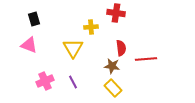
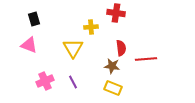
yellow rectangle: rotated 24 degrees counterclockwise
